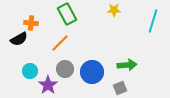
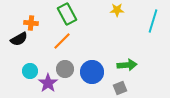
yellow star: moved 3 px right
orange line: moved 2 px right, 2 px up
purple star: moved 2 px up
